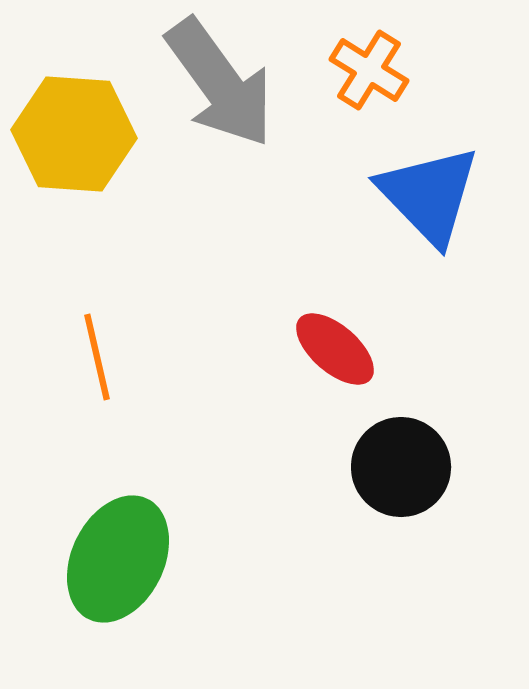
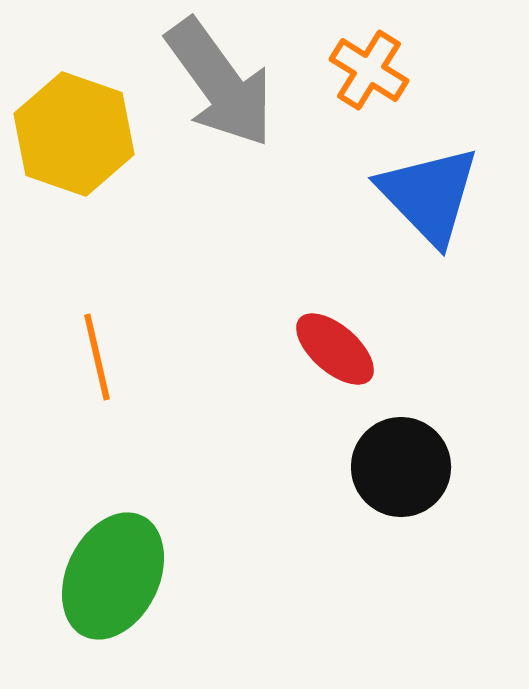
yellow hexagon: rotated 15 degrees clockwise
green ellipse: moved 5 px left, 17 px down
